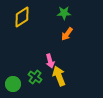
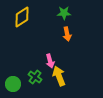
orange arrow: rotated 48 degrees counterclockwise
